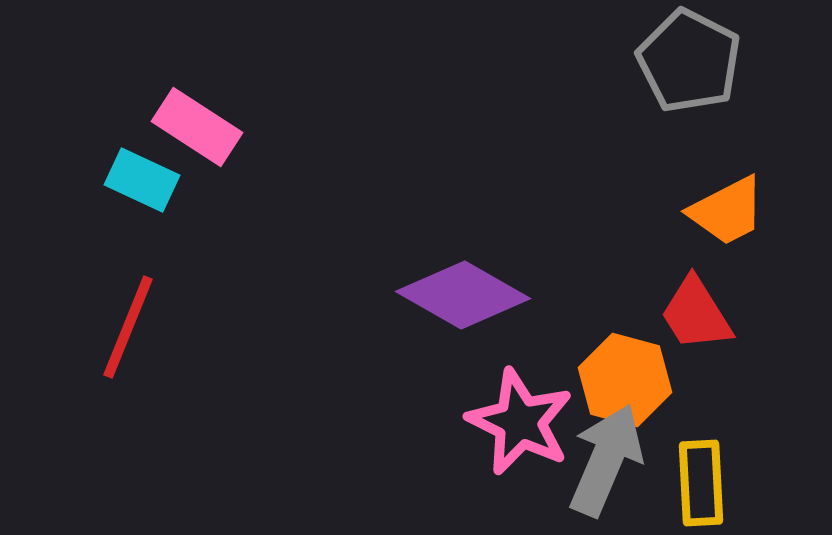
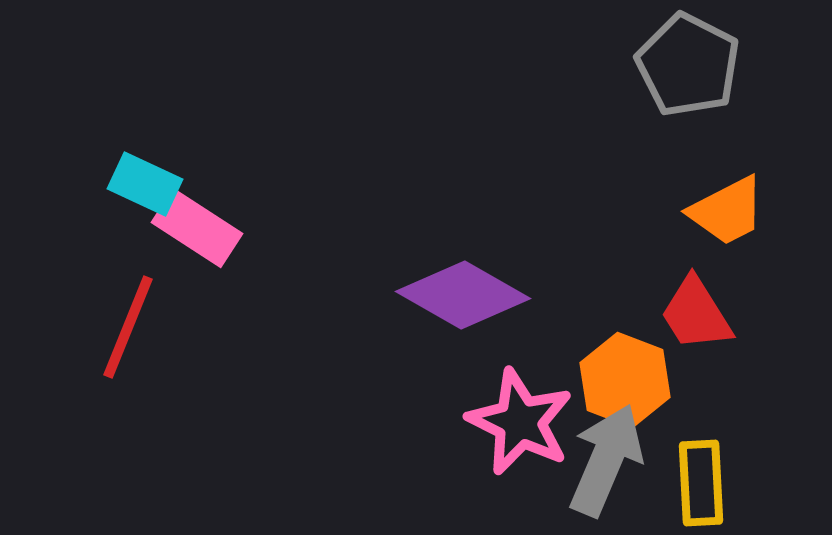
gray pentagon: moved 1 px left, 4 px down
pink rectangle: moved 101 px down
cyan rectangle: moved 3 px right, 4 px down
orange hexagon: rotated 6 degrees clockwise
